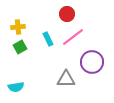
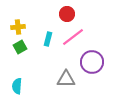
cyan rectangle: rotated 40 degrees clockwise
cyan semicircle: moved 1 px right, 1 px up; rotated 105 degrees clockwise
